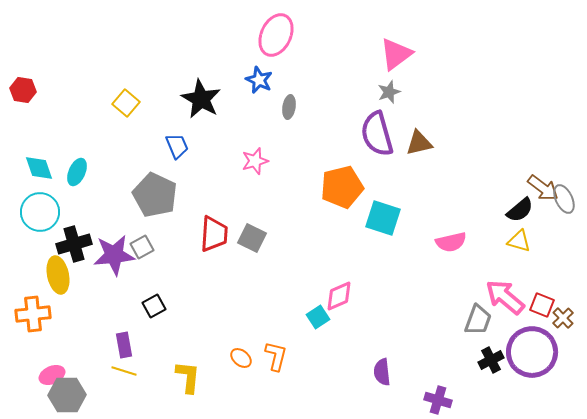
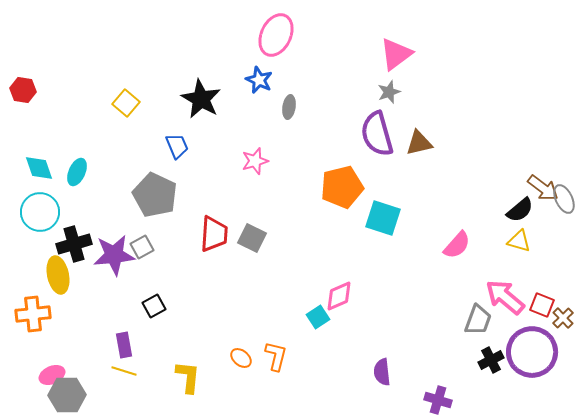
pink semicircle at (451, 242): moved 6 px right, 3 px down; rotated 36 degrees counterclockwise
